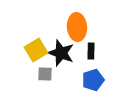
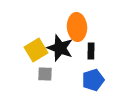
black star: moved 1 px left, 5 px up
